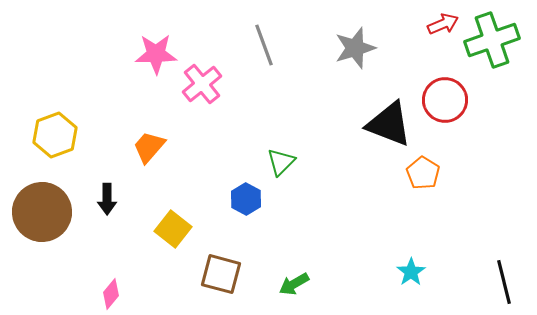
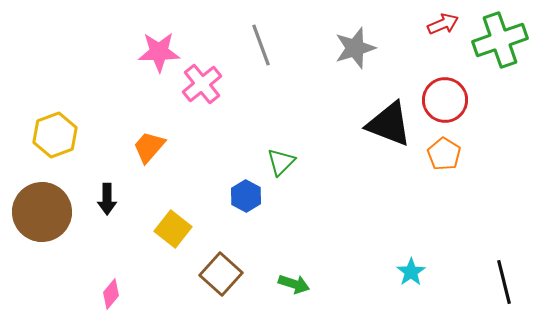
green cross: moved 8 px right
gray line: moved 3 px left
pink star: moved 3 px right, 2 px up
orange pentagon: moved 21 px right, 19 px up
blue hexagon: moved 3 px up
brown square: rotated 27 degrees clockwise
green arrow: rotated 132 degrees counterclockwise
